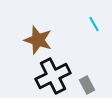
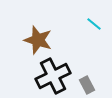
cyan line: rotated 21 degrees counterclockwise
